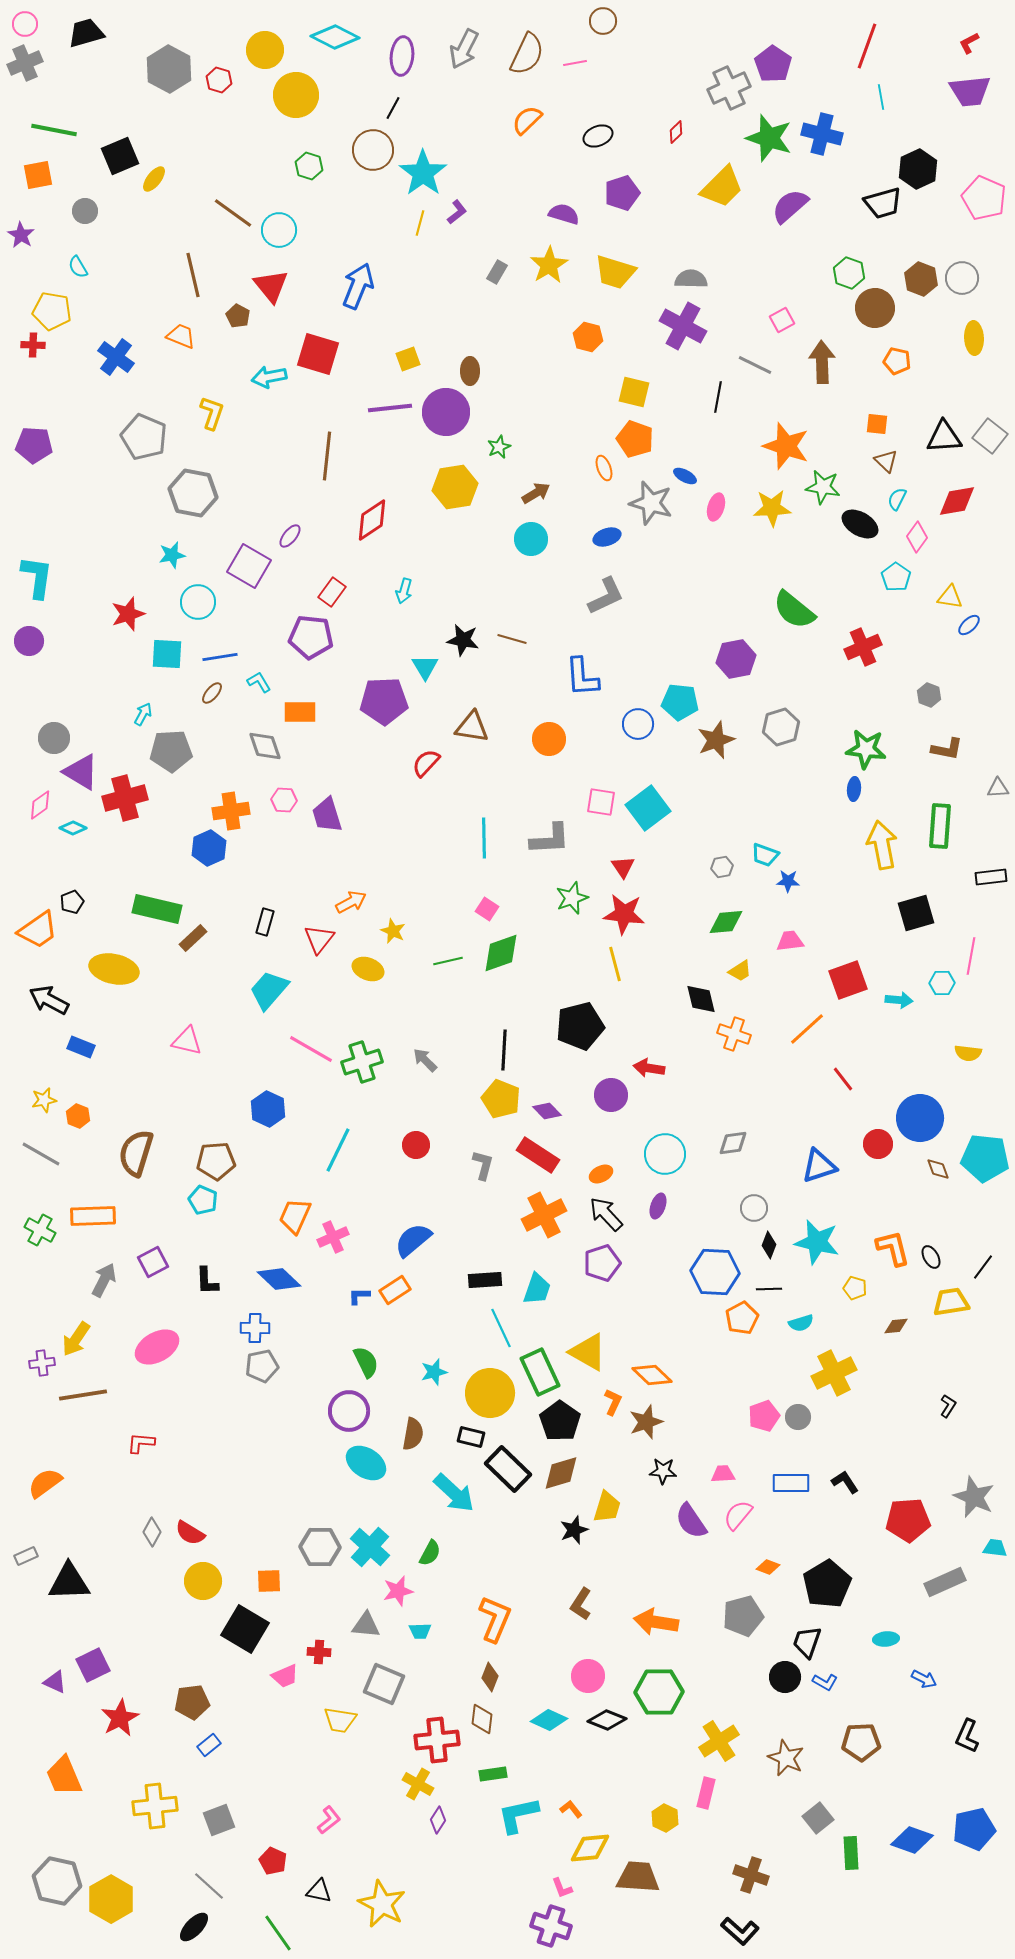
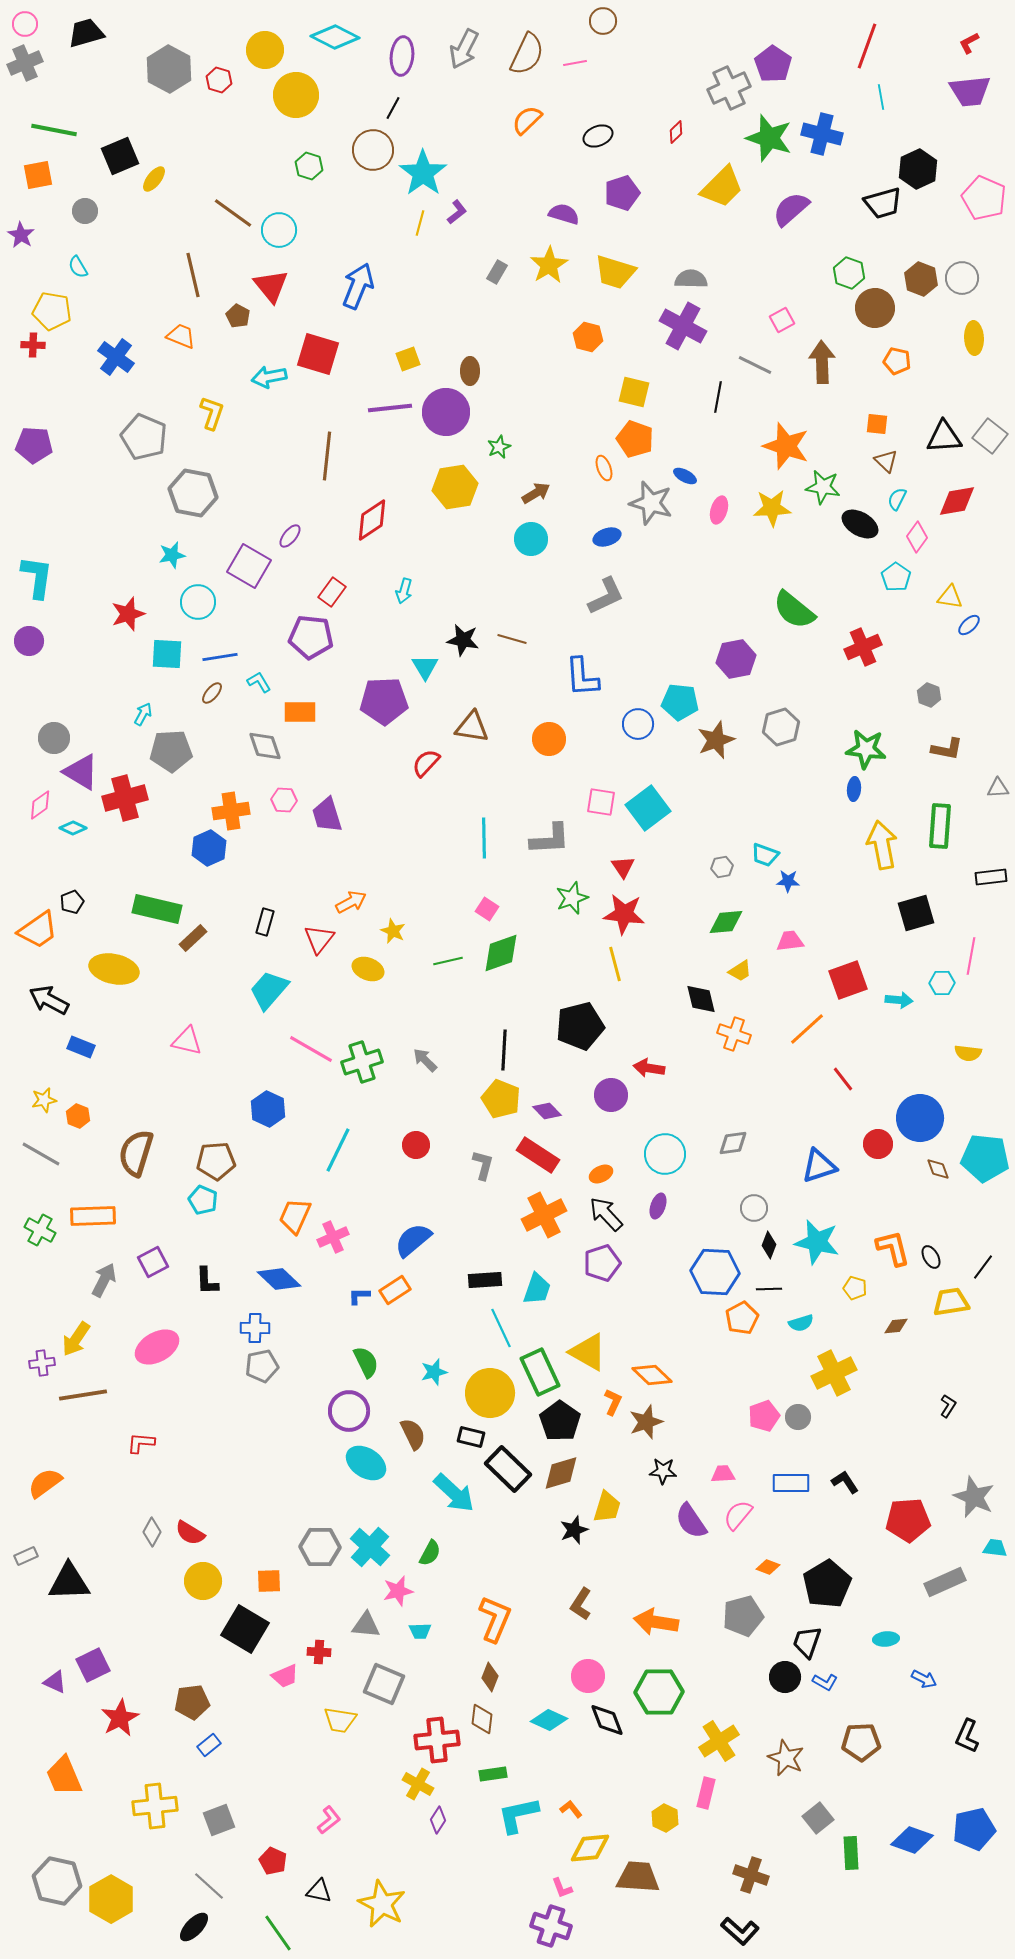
purple semicircle at (790, 206): moved 1 px right, 3 px down
pink ellipse at (716, 507): moved 3 px right, 3 px down
brown semicircle at (413, 1434): rotated 36 degrees counterclockwise
black diamond at (607, 1720): rotated 48 degrees clockwise
